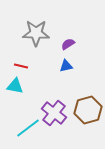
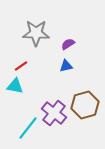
red line: rotated 48 degrees counterclockwise
brown hexagon: moved 3 px left, 5 px up
cyan line: rotated 15 degrees counterclockwise
